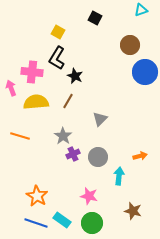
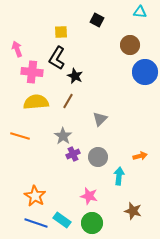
cyan triangle: moved 1 px left, 2 px down; rotated 24 degrees clockwise
black square: moved 2 px right, 2 px down
yellow square: moved 3 px right; rotated 32 degrees counterclockwise
pink arrow: moved 6 px right, 39 px up
orange star: moved 2 px left
